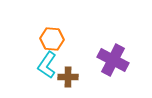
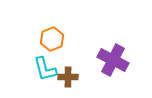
orange hexagon: rotated 25 degrees counterclockwise
cyan L-shape: moved 2 px left, 4 px down; rotated 48 degrees counterclockwise
